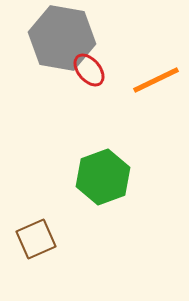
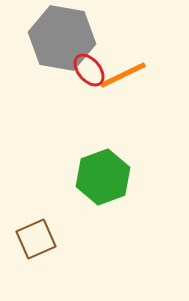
orange line: moved 33 px left, 5 px up
